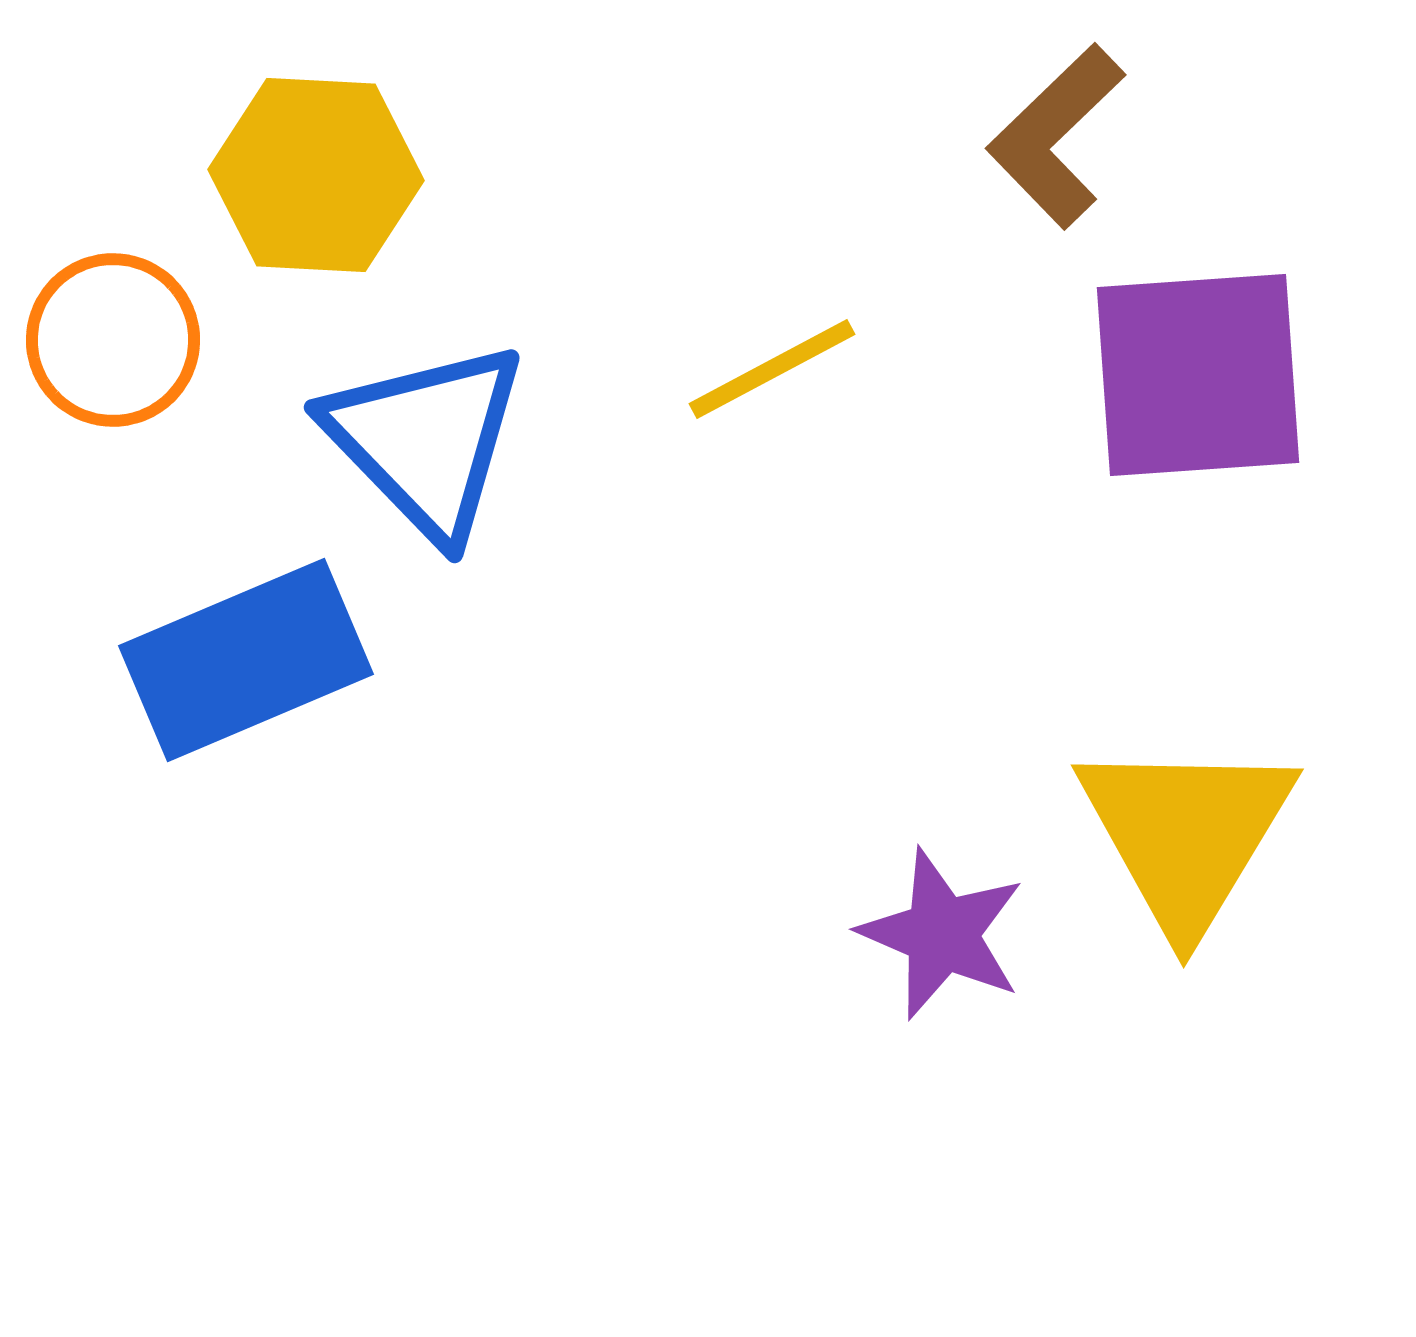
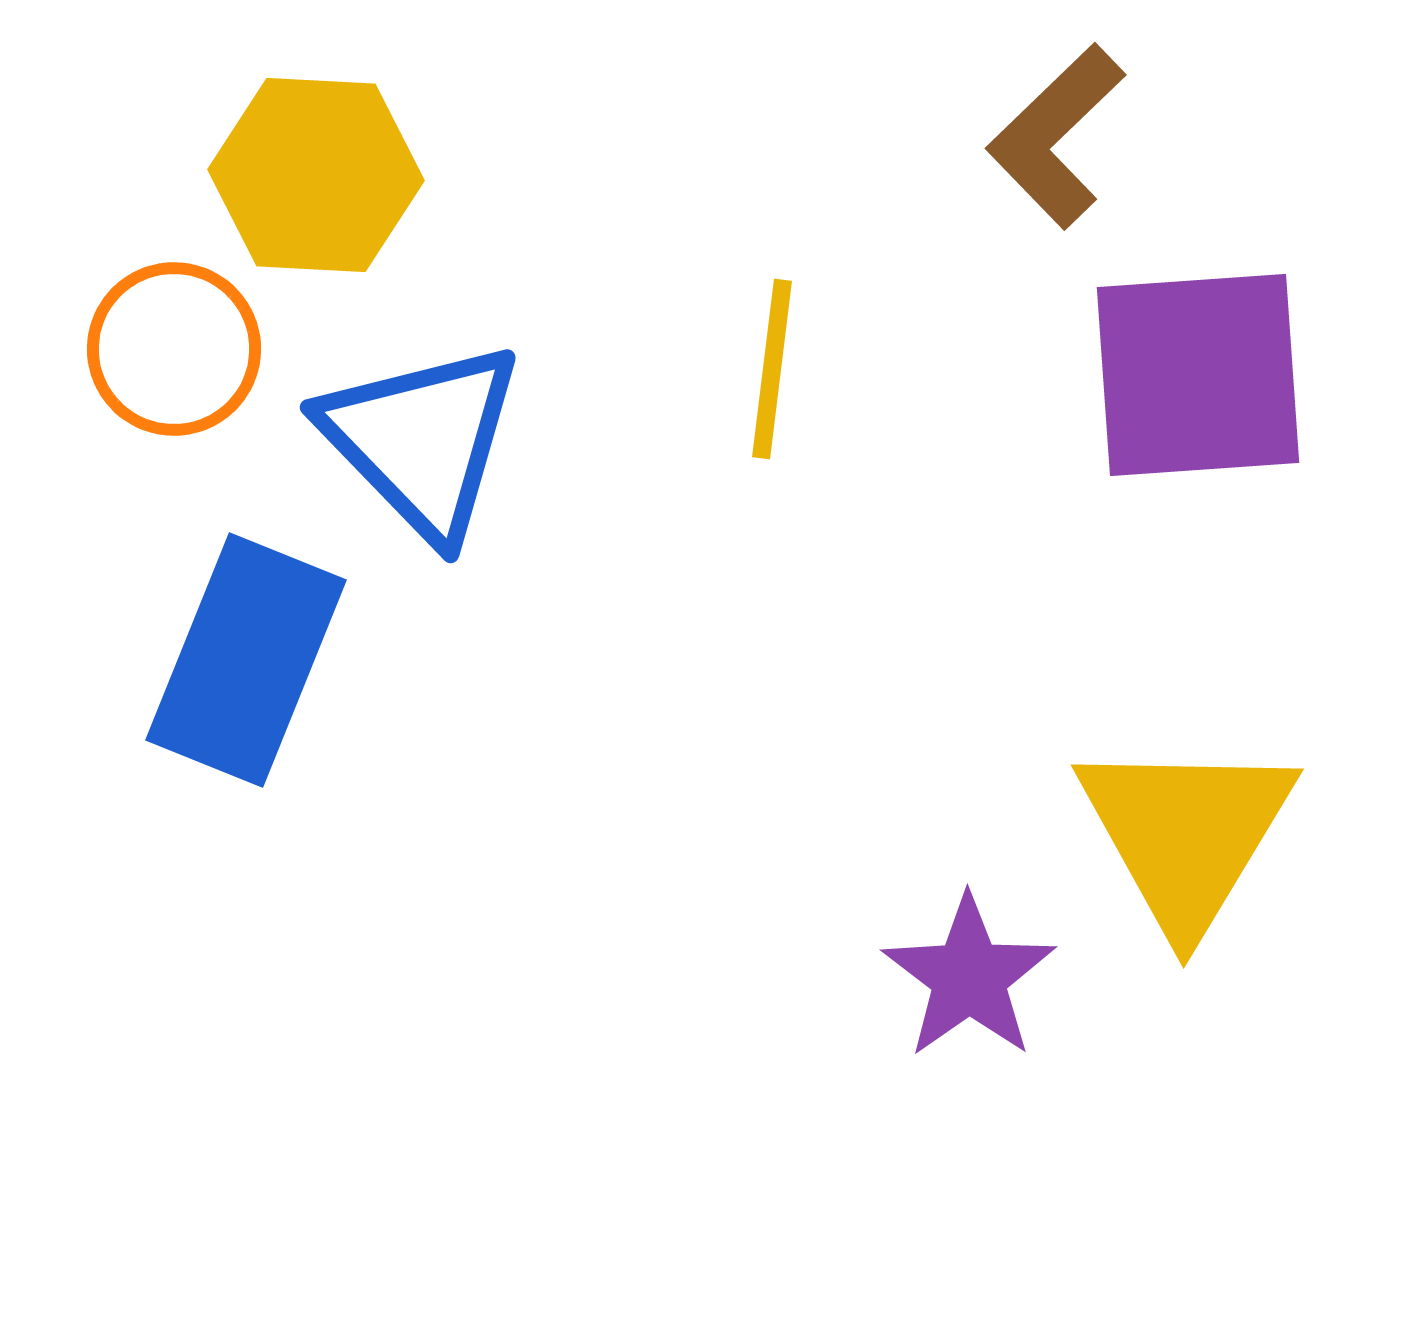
orange circle: moved 61 px right, 9 px down
yellow line: rotated 55 degrees counterclockwise
blue triangle: moved 4 px left
blue rectangle: rotated 45 degrees counterclockwise
purple star: moved 27 px right, 43 px down; rotated 14 degrees clockwise
